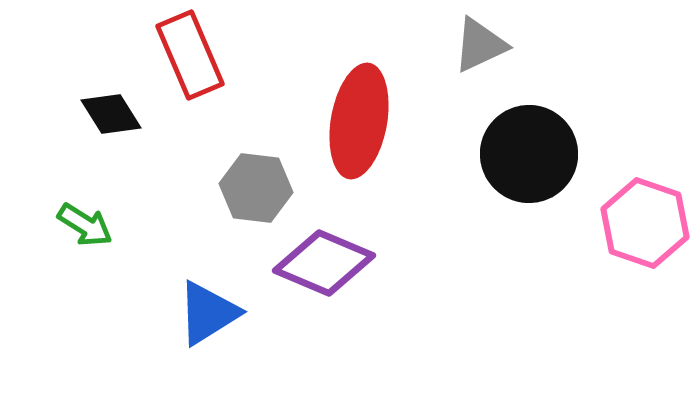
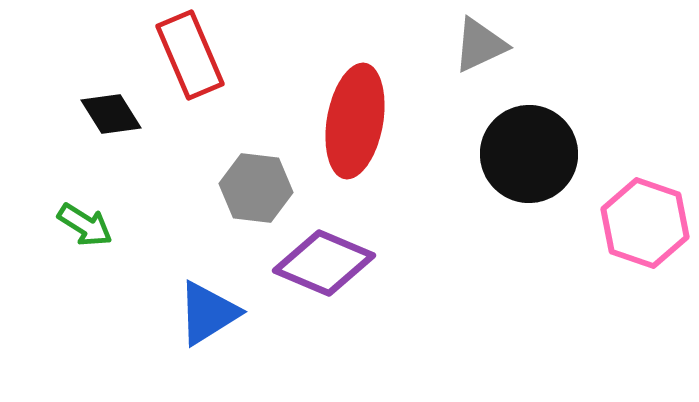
red ellipse: moved 4 px left
